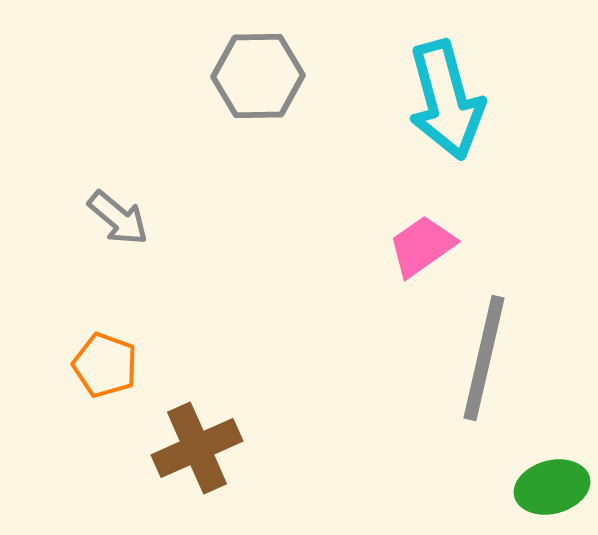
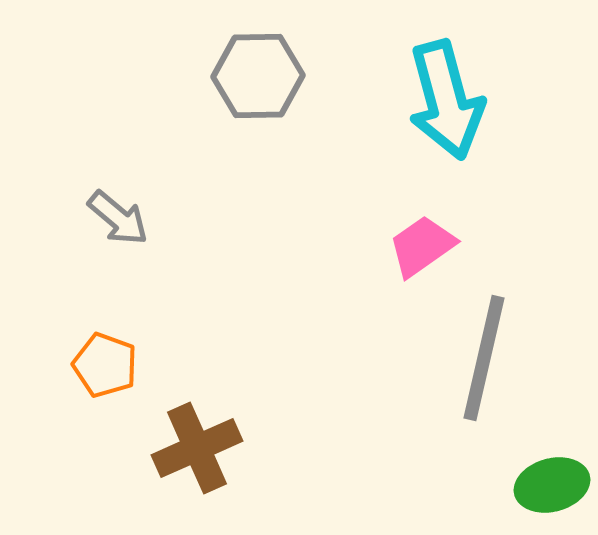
green ellipse: moved 2 px up
